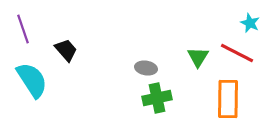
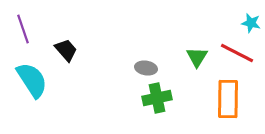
cyan star: moved 1 px right; rotated 12 degrees counterclockwise
green triangle: moved 1 px left
